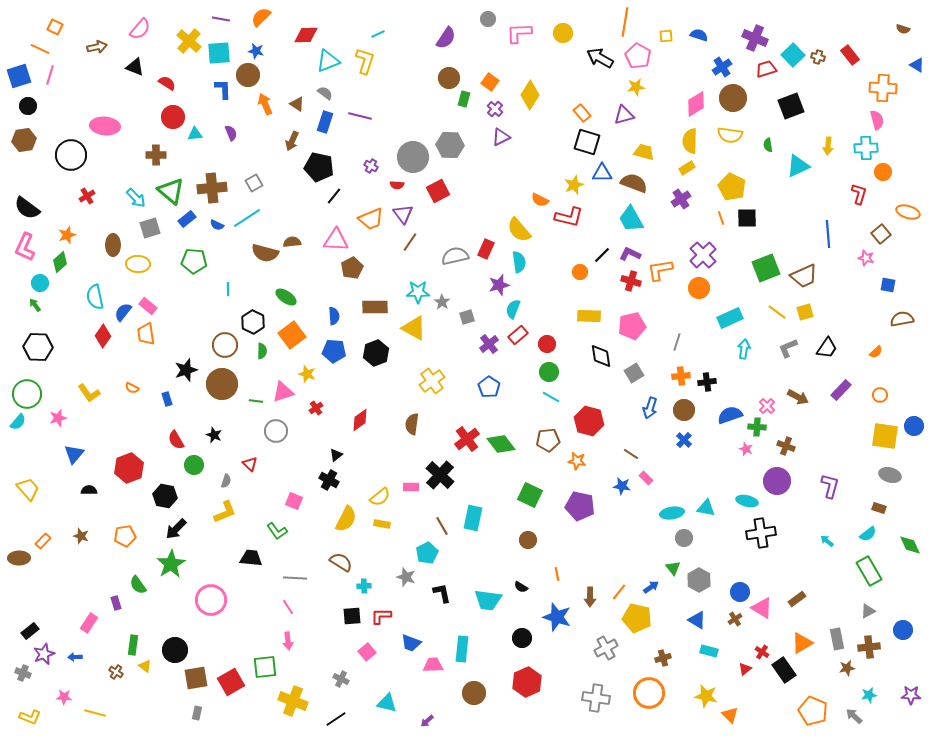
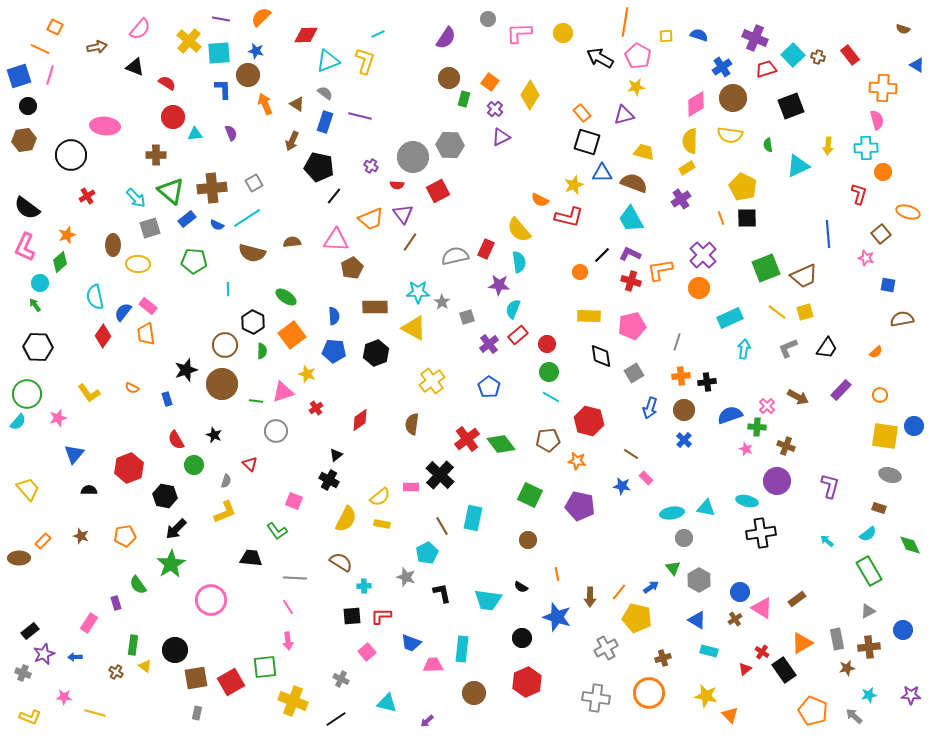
yellow pentagon at (732, 187): moved 11 px right
brown semicircle at (265, 253): moved 13 px left
purple star at (499, 285): rotated 20 degrees clockwise
